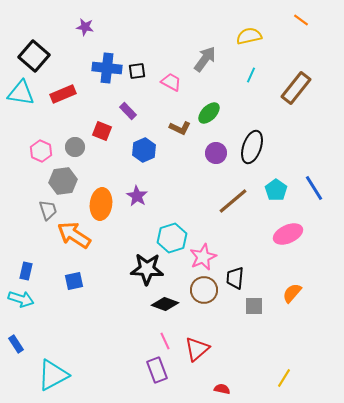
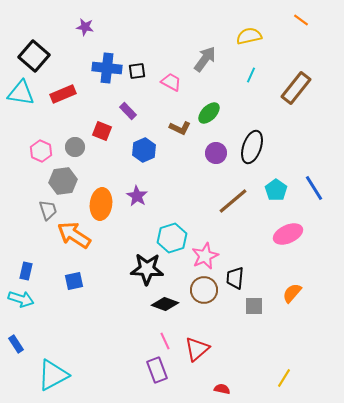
pink star at (203, 257): moved 2 px right, 1 px up
